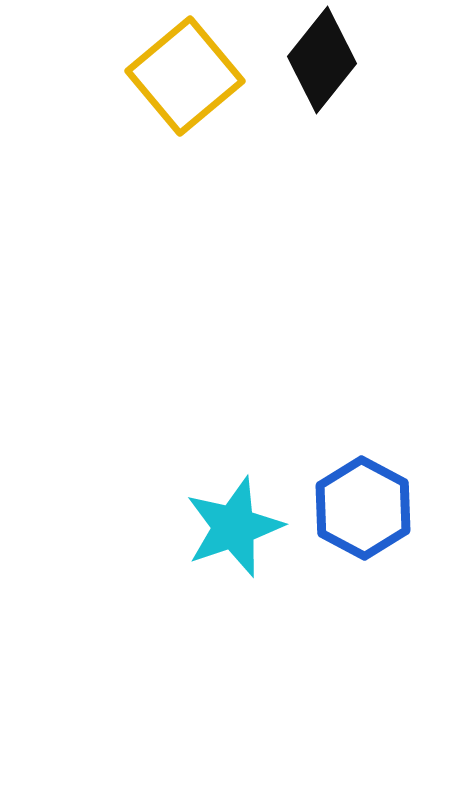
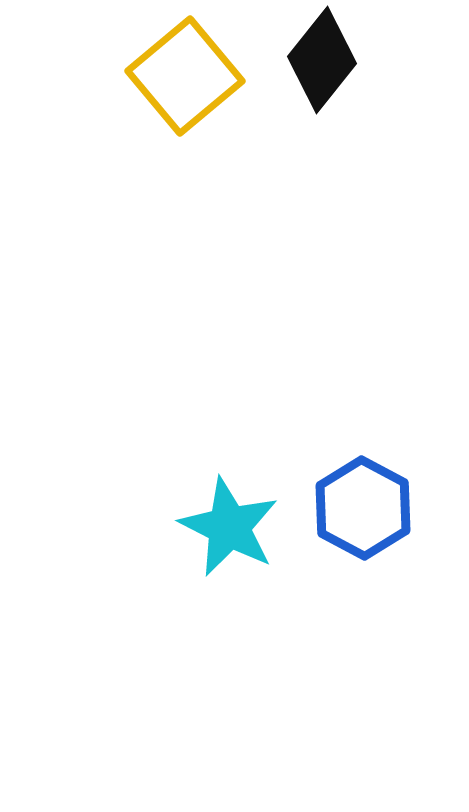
cyan star: moved 5 px left; rotated 26 degrees counterclockwise
